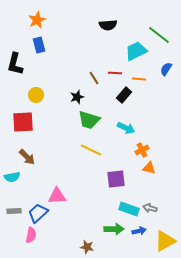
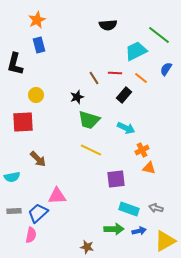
orange line: moved 2 px right, 1 px up; rotated 32 degrees clockwise
brown arrow: moved 11 px right, 2 px down
gray arrow: moved 6 px right
